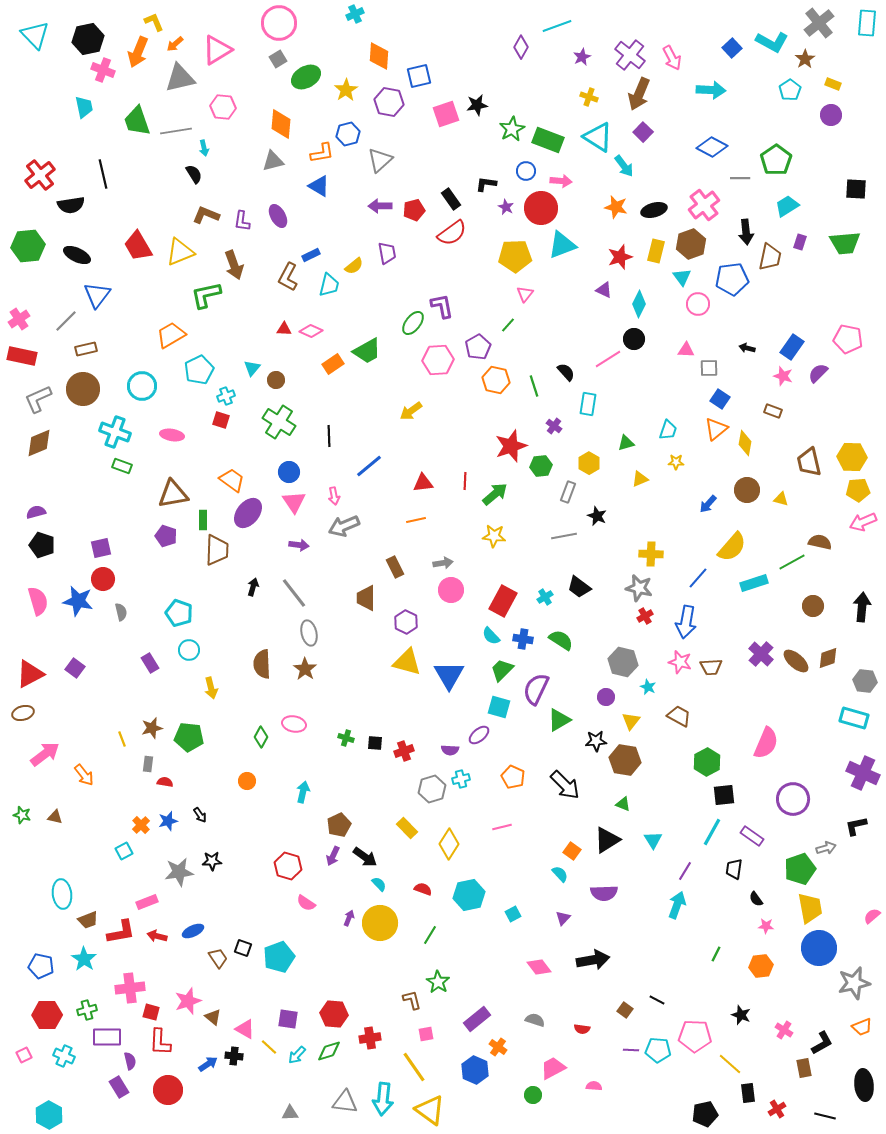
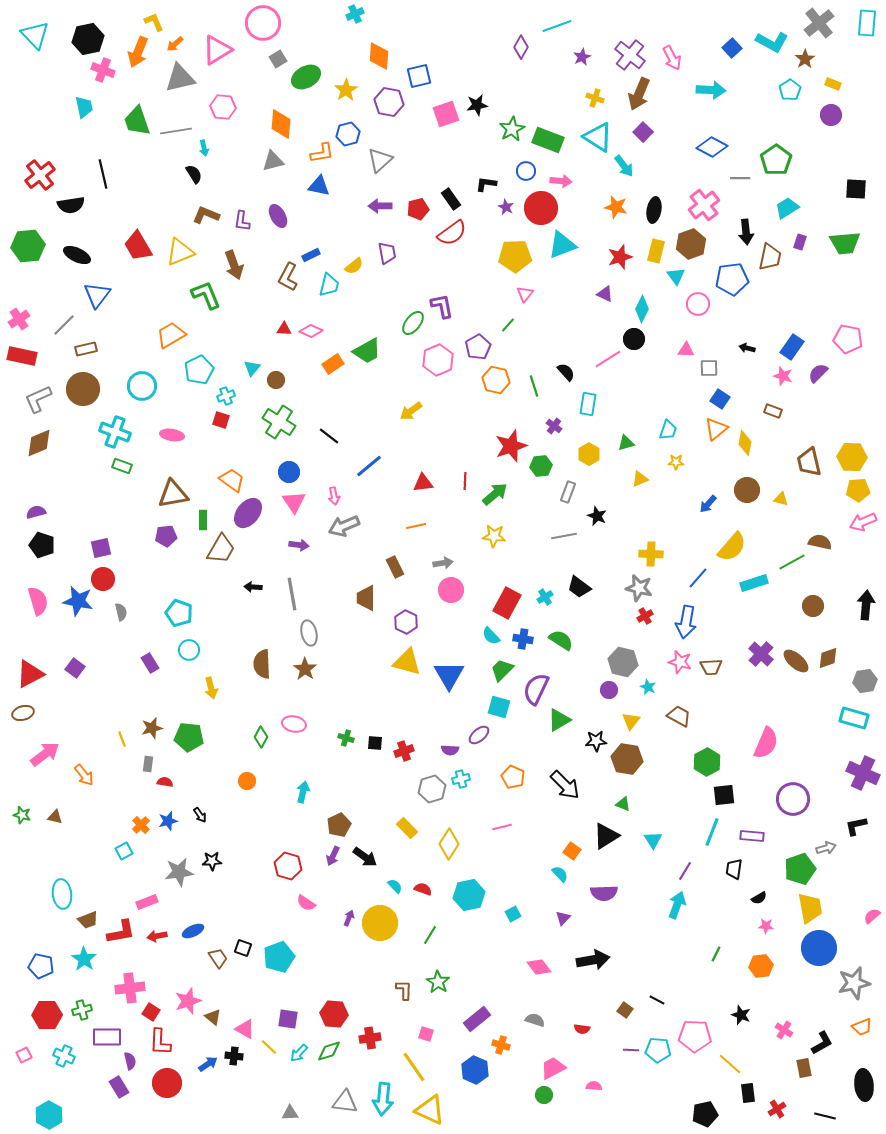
pink circle at (279, 23): moved 16 px left
yellow cross at (589, 97): moved 6 px right, 1 px down
blue triangle at (319, 186): rotated 20 degrees counterclockwise
cyan trapezoid at (787, 206): moved 2 px down
red pentagon at (414, 210): moved 4 px right, 1 px up
black ellipse at (654, 210): rotated 65 degrees counterclockwise
cyan triangle at (682, 277): moved 6 px left, 1 px up
purple triangle at (604, 290): moved 1 px right, 4 px down
green L-shape at (206, 295): rotated 80 degrees clockwise
cyan diamond at (639, 304): moved 3 px right, 5 px down
gray line at (66, 321): moved 2 px left, 4 px down
pink hexagon at (438, 360): rotated 20 degrees counterclockwise
black line at (329, 436): rotated 50 degrees counterclockwise
yellow hexagon at (589, 463): moved 9 px up
orange line at (416, 520): moved 6 px down
purple pentagon at (166, 536): rotated 25 degrees counterclockwise
brown trapezoid at (217, 550): moved 4 px right, 1 px up; rotated 28 degrees clockwise
black arrow at (253, 587): rotated 102 degrees counterclockwise
gray line at (294, 593): moved 2 px left, 1 px down; rotated 28 degrees clockwise
red rectangle at (503, 601): moved 4 px right, 2 px down
black arrow at (862, 607): moved 4 px right, 2 px up
gray hexagon at (865, 681): rotated 15 degrees counterclockwise
purple circle at (606, 697): moved 3 px right, 7 px up
brown hexagon at (625, 760): moved 2 px right, 1 px up
cyan line at (712, 832): rotated 8 degrees counterclockwise
purple rectangle at (752, 836): rotated 30 degrees counterclockwise
black triangle at (607, 840): moved 1 px left, 4 px up
cyan semicircle at (379, 884): moved 16 px right, 2 px down
black semicircle at (756, 899): moved 3 px right, 1 px up; rotated 84 degrees counterclockwise
red arrow at (157, 936): rotated 24 degrees counterclockwise
brown L-shape at (412, 1000): moved 8 px left, 10 px up; rotated 15 degrees clockwise
green cross at (87, 1010): moved 5 px left
red square at (151, 1012): rotated 18 degrees clockwise
pink square at (426, 1034): rotated 28 degrees clockwise
orange cross at (498, 1047): moved 3 px right, 2 px up; rotated 18 degrees counterclockwise
cyan arrow at (297, 1055): moved 2 px right, 2 px up
red circle at (168, 1090): moved 1 px left, 7 px up
green circle at (533, 1095): moved 11 px right
yellow triangle at (430, 1110): rotated 12 degrees counterclockwise
